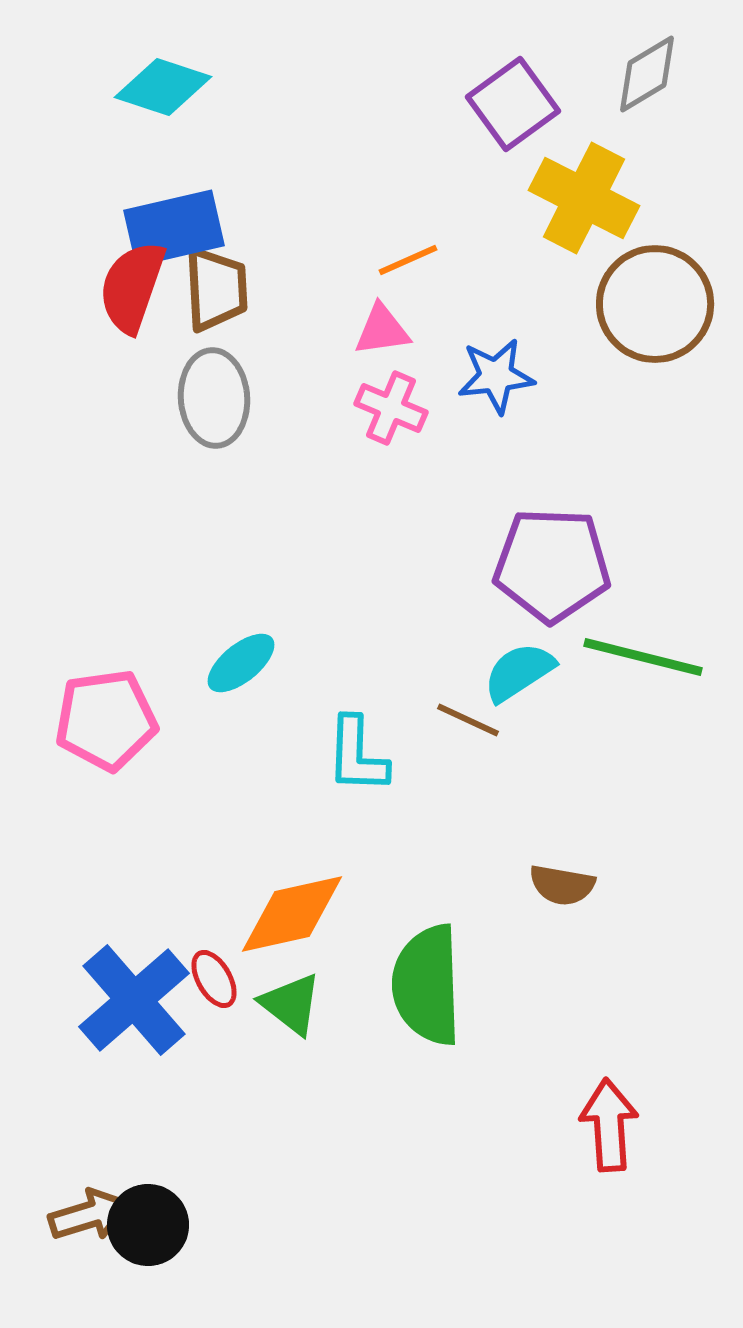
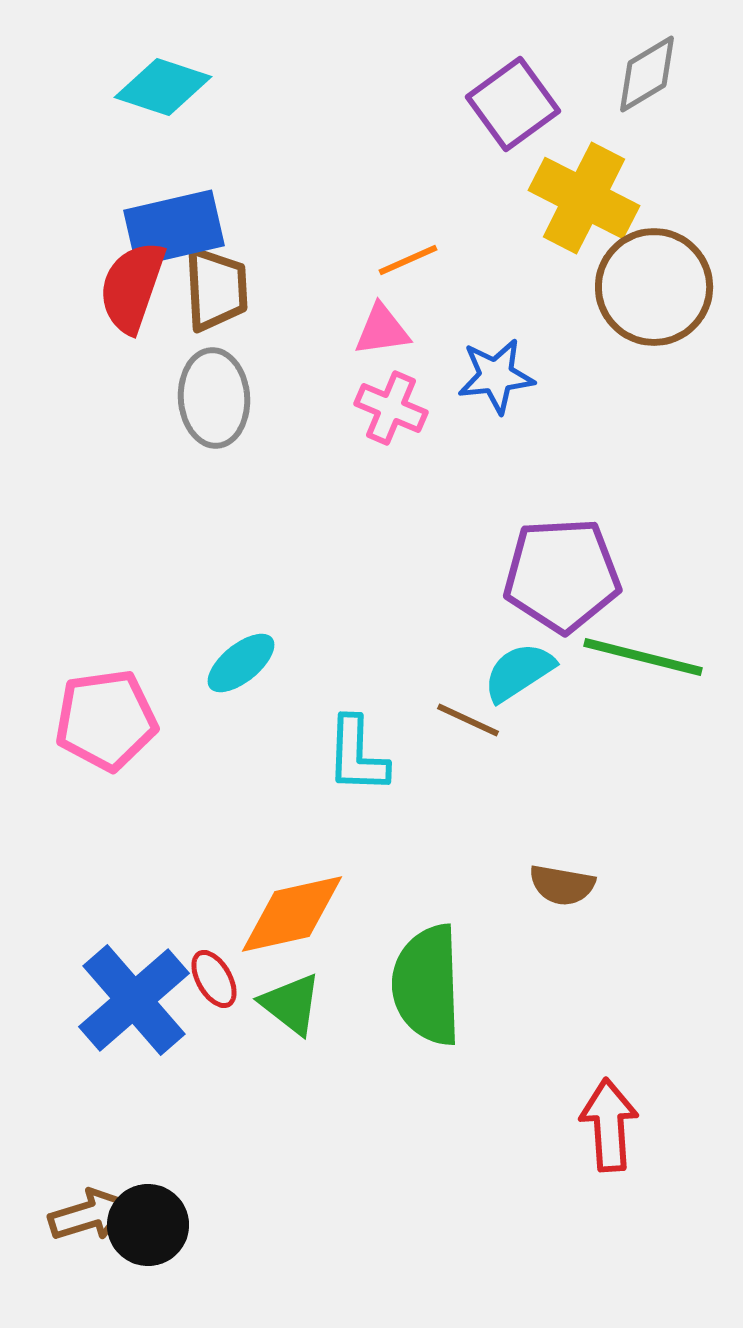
brown circle: moved 1 px left, 17 px up
purple pentagon: moved 10 px right, 10 px down; rotated 5 degrees counterclockwise
